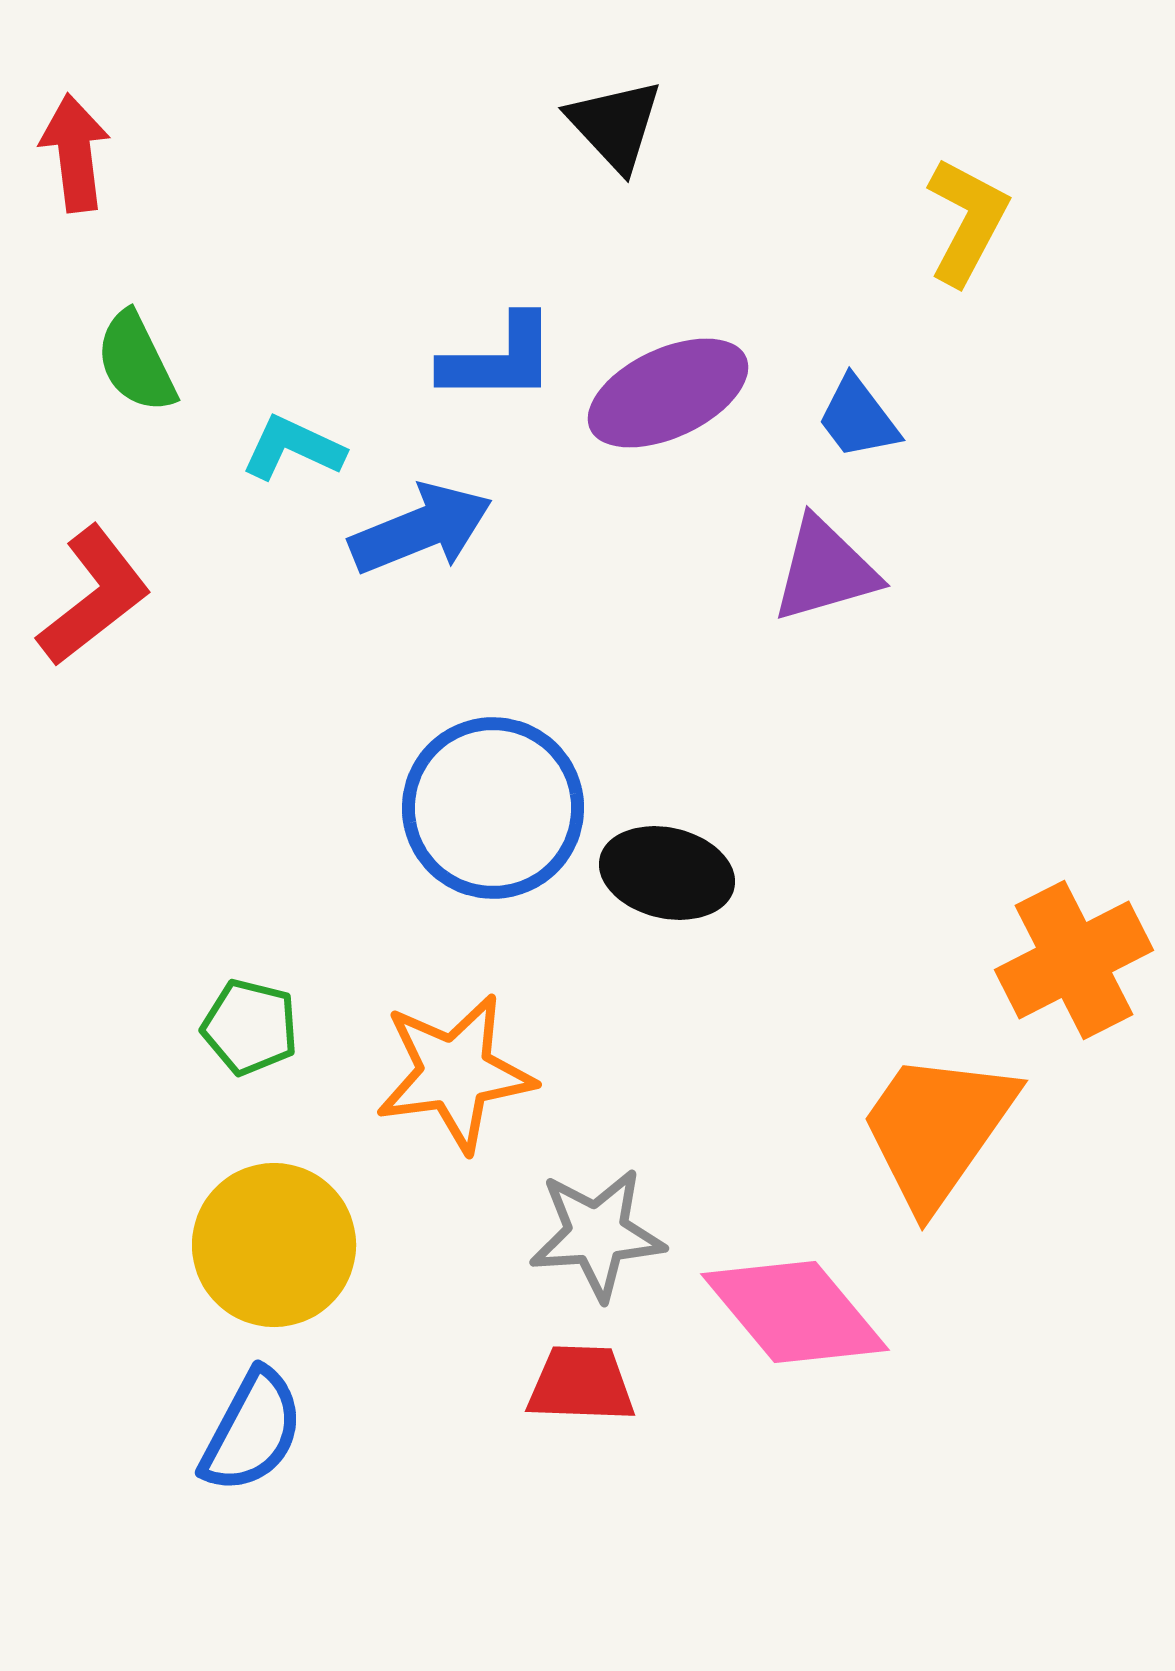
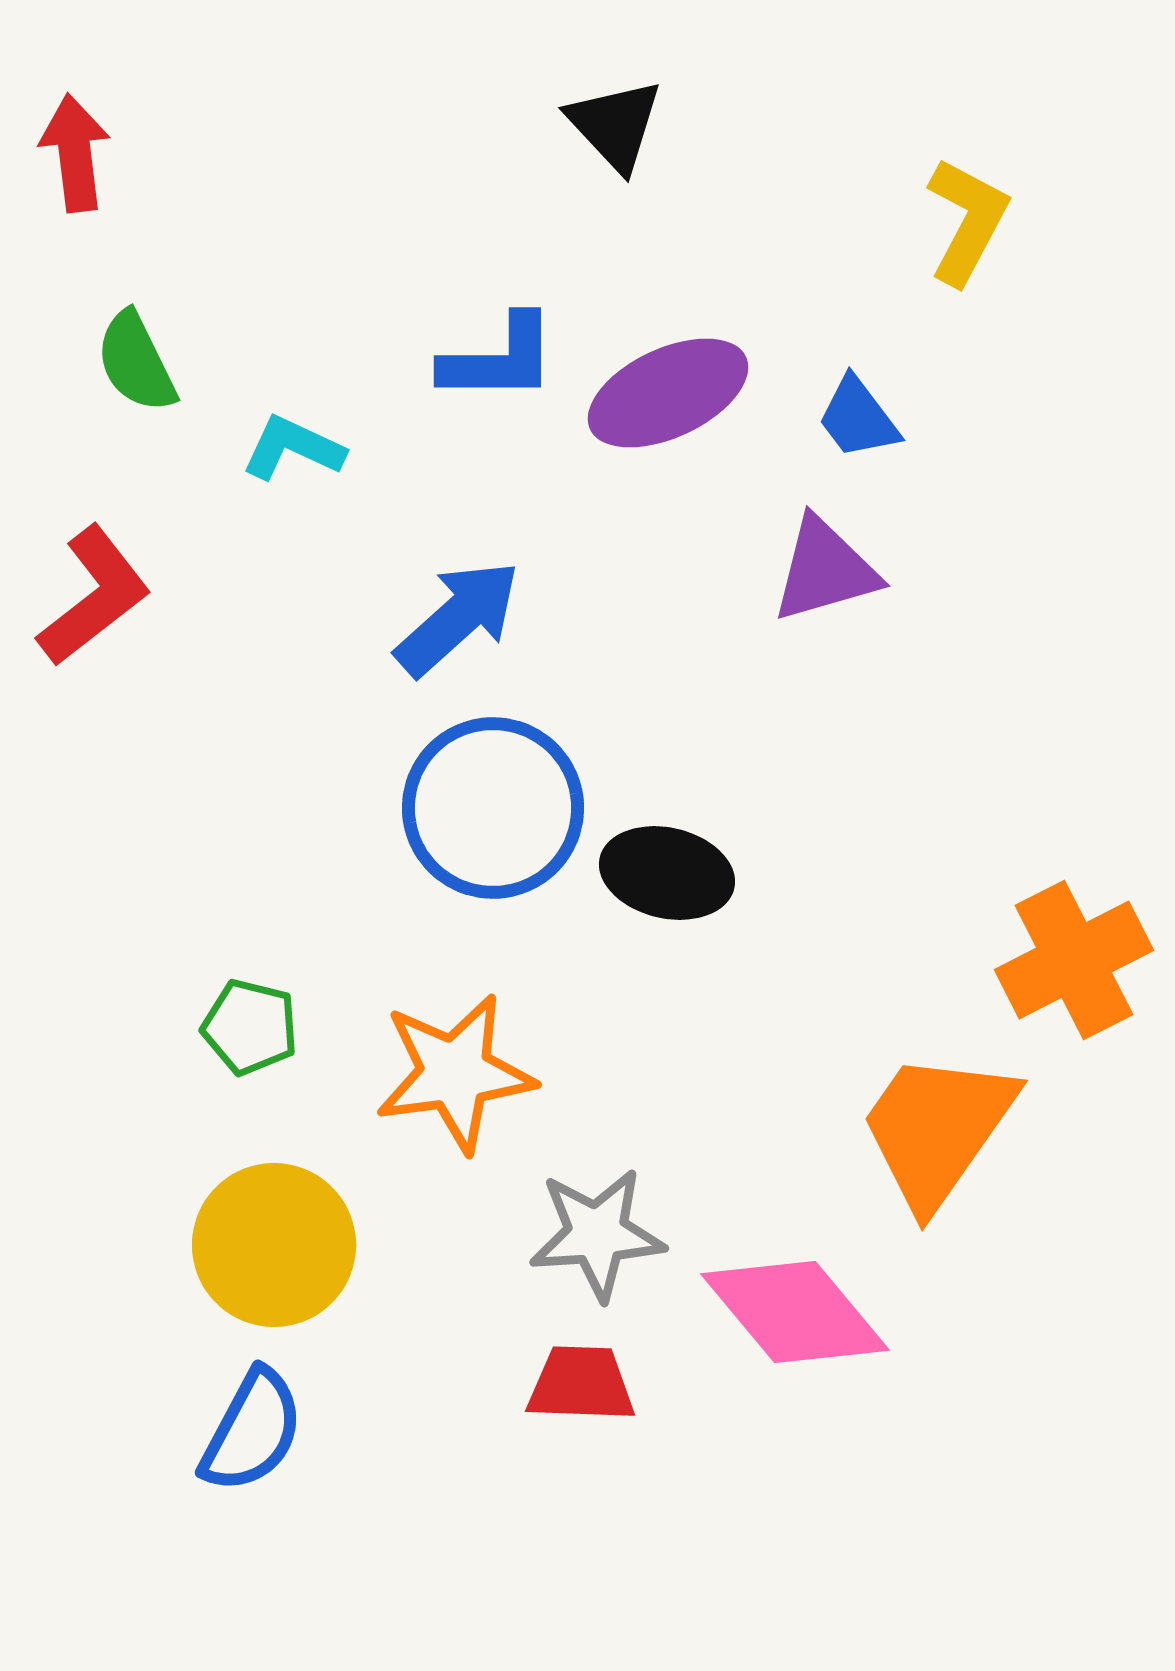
blue arrow: moved 37 px right, 89 px down; rotated 20 degrees counterclockwise
